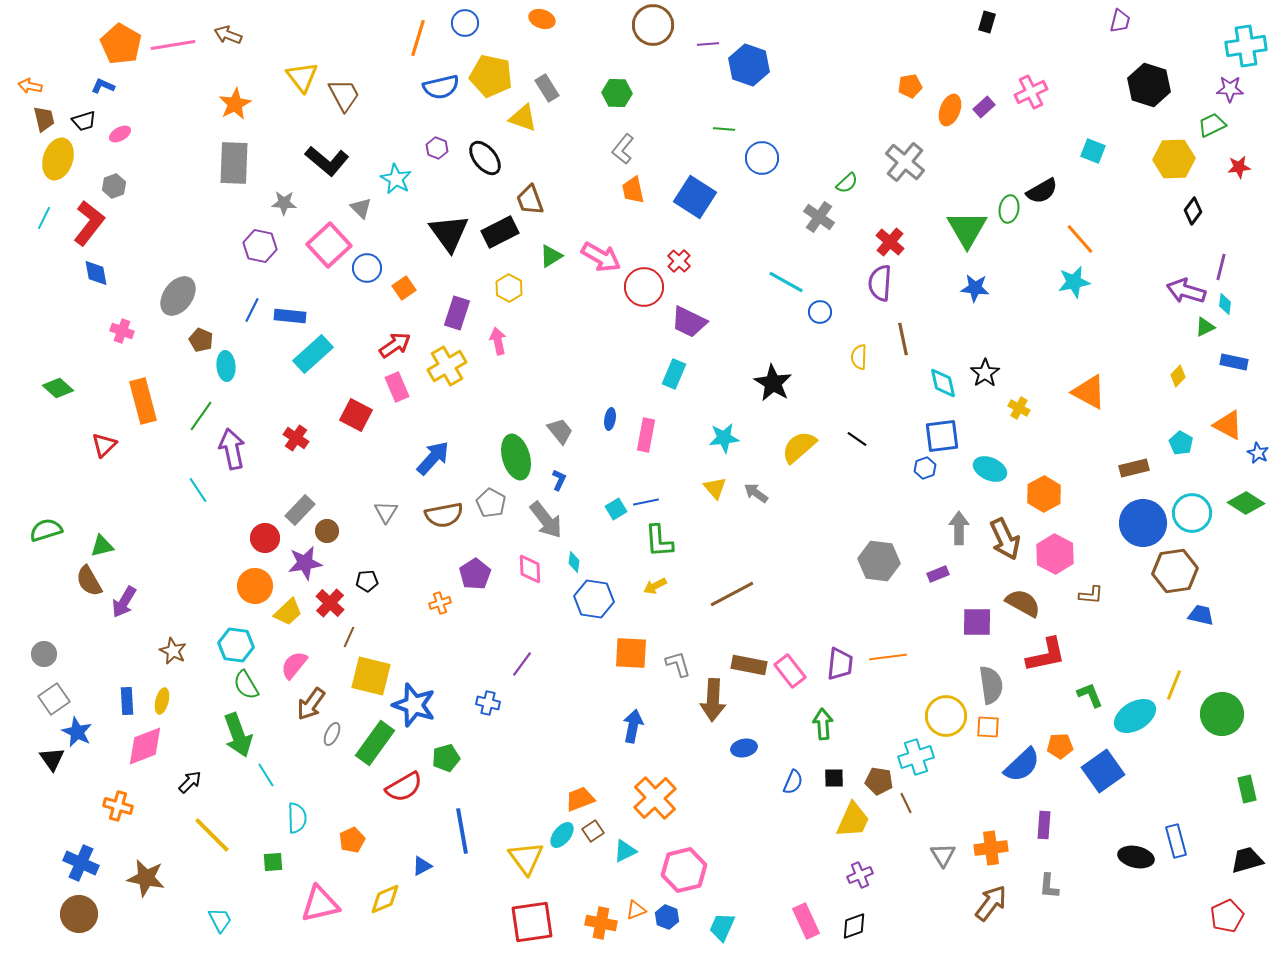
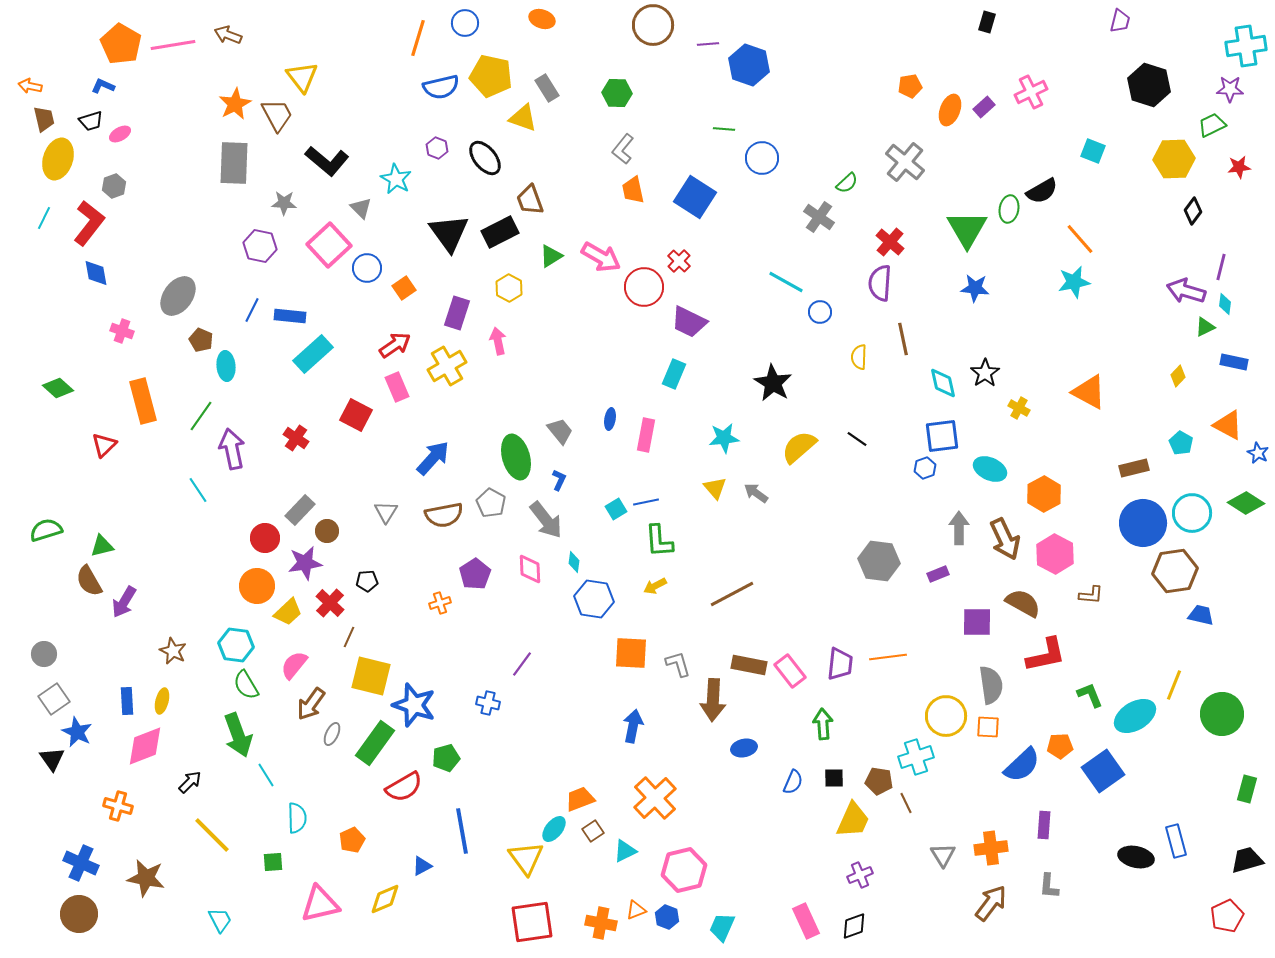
brown trapezoid at (344, 95): moved 67 px left, 20 px down
black trapezoid at (84, 121): moved 7 px right
orange circle at (255, 586): moved 2 px right
green rectangle at (1247, 789): rotated 28 degrees clockwise
cyan ellipse at (562, 835): moved 8 px left, 6 px up
